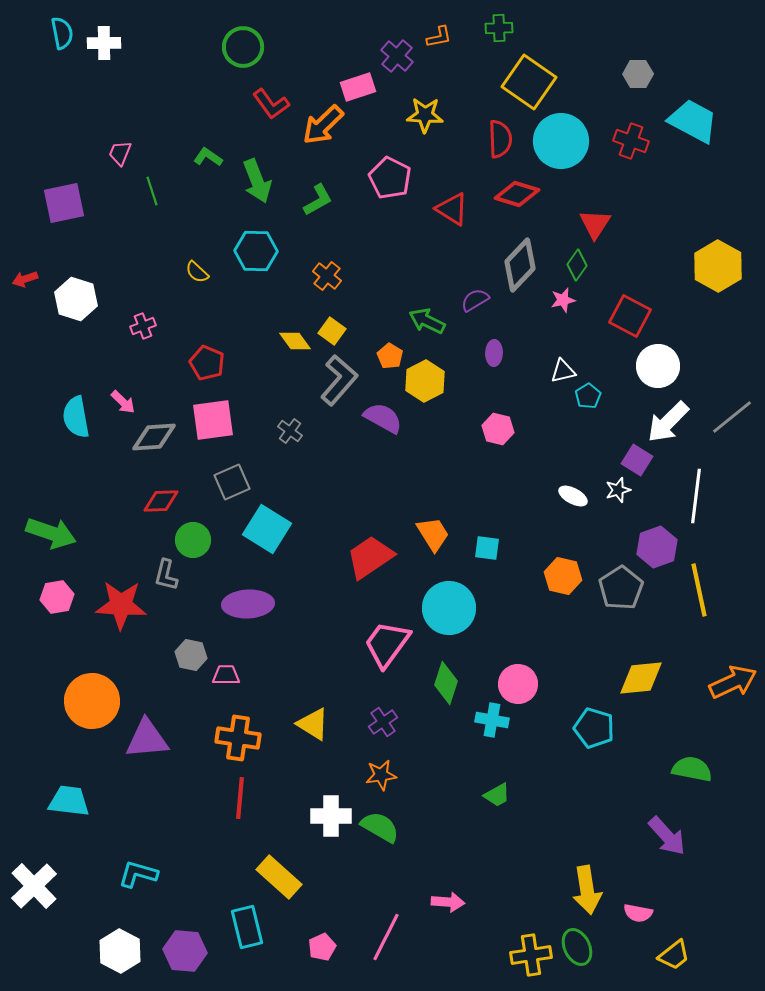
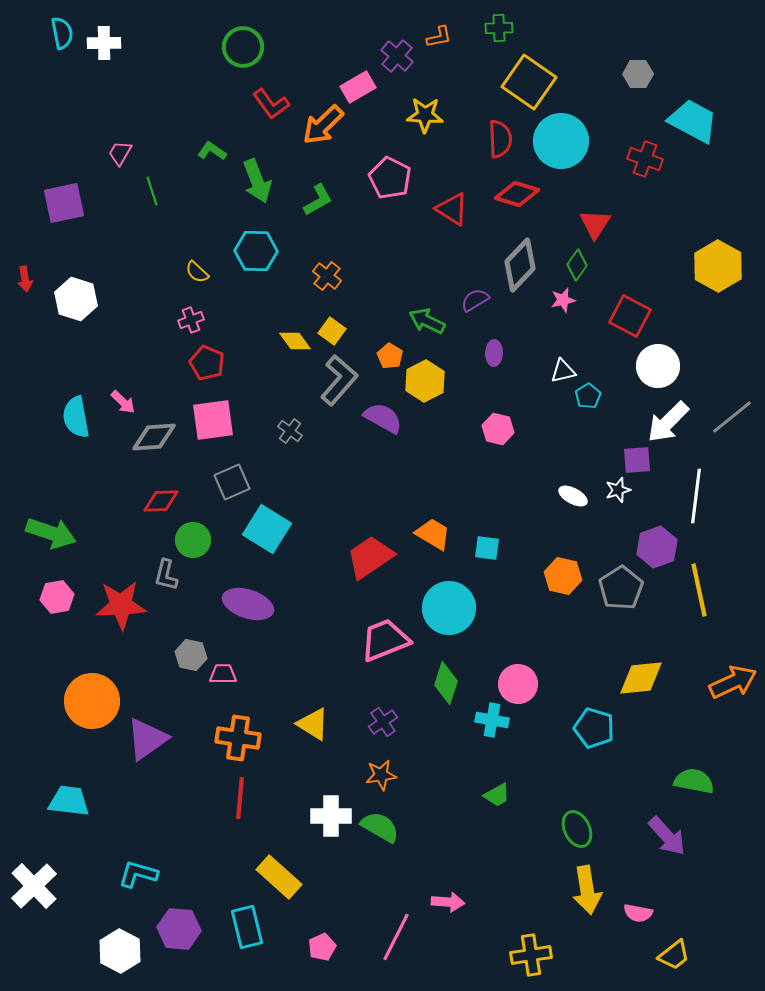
pink rectangle at (358, 87): rotated 12 degrees counterclockwise
red cross at (631, 141): moved 14 px right, 18 px down
pink trapezoid at (120, 153): rotated 8 degrees clockwise
green L-shape at (208, 157): moved 4 px right, 6 px up
red arrow at (25, 279): rotated 80 degrees counterclockwise
pink cross at (143, 326): moved 48 px right, 6 px up
purple square at (637, 460): rotated 36 degrees counterclockwise
orange trapezoid at (433, 534): rotated 27 degrees counterclockwise
purple ellipse at (248, 604): rotated 21 degrees clockwise
red star at (121, 605): rotated 6 degrees counterclockwise
pink trapezoid at (387, 644): moved 2 px left, 4 px up; rotated 32 degrees clockwise
pink trapezoid at (226, 675): moved 3 px left, 1 px up
purple triangle at (147, 739): rotated 30 degrees counterclockwise
green semicircle at (692, 769): moved 2 px right, 12 px down
pink line at (386, 937): moved 10 px right
green ellipse at (577, 947): moved 118 px up
purple hexagon at (185, 951): moved 6 px left, 22 px up
